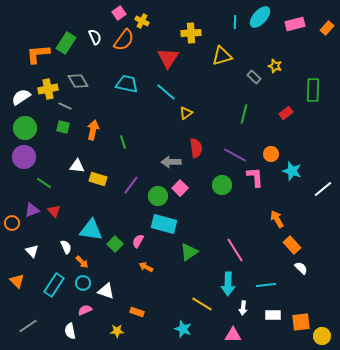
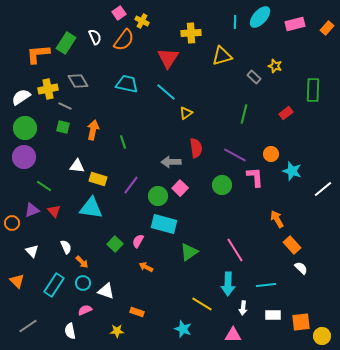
green line at (44, 183): moved 3 px down
cyan triangle at (91, 230): moved 22 px up
